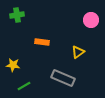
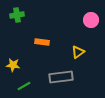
gray rectangle: moved 2 px left, 1 px up; rotated 30 degrees counterclockwise
